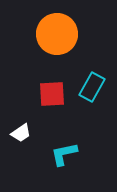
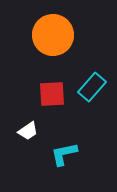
orange circle: moved 4 px left, 1 px down
cyan rectangle: rotated 12 degrees clockwise
white trapezoid: moved 7 px right, 2 px up
